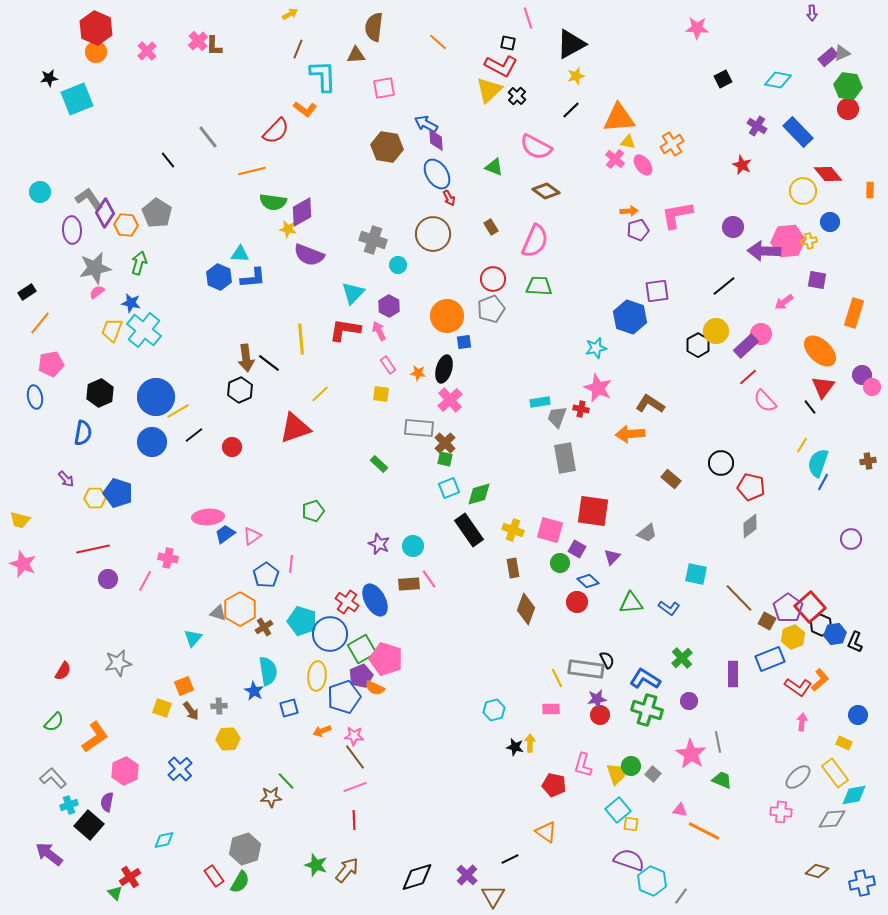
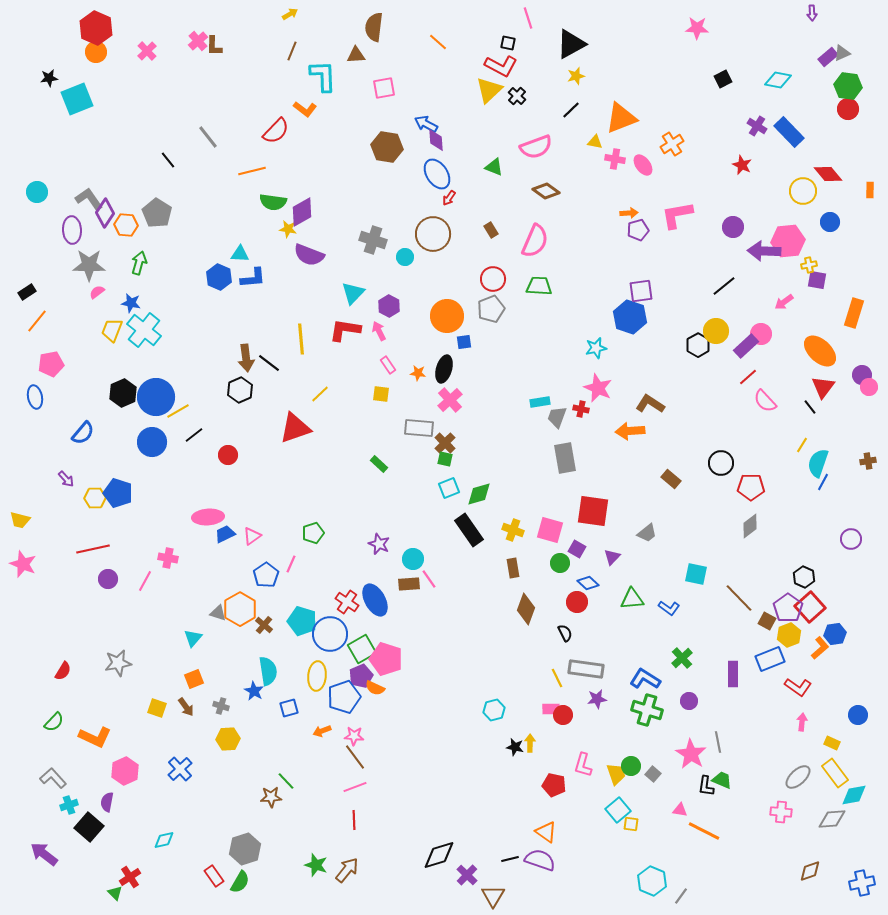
brown line at (298, 49): moved 6 px left, 2 px down
orange triangle at (619, 118): moved 2 px right; rotated 16 degrees counterclockwise
blue rectangle at (798, 132): moved 9 px left
yellow triangle at (628, 142): moved 33 px left
pink semicircle at (536, 147): rotated 48 degrees counterclockwise
pink cross at (615, 159): rotated 30 degrees counterclockwise
cyan circle at (40, 192): moved 3 px left
red arrow at (449, 198): rotated 63 degrees clockwise
orange arrow at (629, 211): moved 2 px down
brown rectangle at (491, 227): moved 3 px down
yellow cross at (809, 241): moved 24 px down
cyan circle at (398, 265): moved 7 px right, 8 px up
gray star at (95, 268): moved 6 px left, 3 px up; rotated 12 degrees clockwise
purple square at (657, 291): moved 16 px left
orange line at (40, 323): moved 3 px left, 2 px up
pink circle at (872, 387): moved 3 px left
black hexagon at (100, 393): moved 23 px right
blue semicircle at (83, 433): rotated 30 degrees clockwise
orange arrow at (630, 434): moved 3 px up
red circle at (232, 447): moved 4 px left, 8 px down
red pentagon at (751, 487): rotated 12 degrees counterclockwise
green pentagon at (313, 511): moved 22 px down
blue trapezoid at (225, 534): rotated 10 degrees clockwise
cyan circle at (413, 546): moved 13 px down
pink line at (291, 564): rotated 18 degrees clockwise
blue diamond at (588, 581): moved 2 px down
green triangle at (631, 603): moved 1 px right, 4 px up
black hexagon at (821, 625): moved 17 px left, 48 px up
brown cross at (264, 627): moved 2 px up; rotated 18 degrees counterclockwise
yellow hexagon at (793, 637): moved 4 px left, 2 px up
black L-shape at (855, 642): moved 149 px left, 144 px down; rotated 15 degrees counterclockwise
black semicircle at (607, 660): moved 42 px left, 27 px up
orange L-shape at (820, 680): moved 32 px up
orange square at (184, 686): moved 10 px right, 7 px up
gray cross at (219, 706): moved 2 px right; rotated 21 degrees clockwise
yellow square at (162, 708): moved 5 px left
brown arrow at (191, 711): moved 5 px left, 4 px up
red circle at (600, 715): moved 37 px left
orange L-shape at (95, 737): rotated 60 degrees clockwise
yellow rectangle at (844, 743): moved 12 px left
black square at (89, 825): moved 2 px down
purple arrow at (49, 854): moved 5 px left
black line at (510, 859): rotated 12 degrees clockwise
purple semicircle at (629, 860): moved 89 px left
brown diamond at (817, 871): moved 7 px left; rotated 35 degrees counterclockwise
black diamond at (417, 877): moved 22 px right, 22 px up
